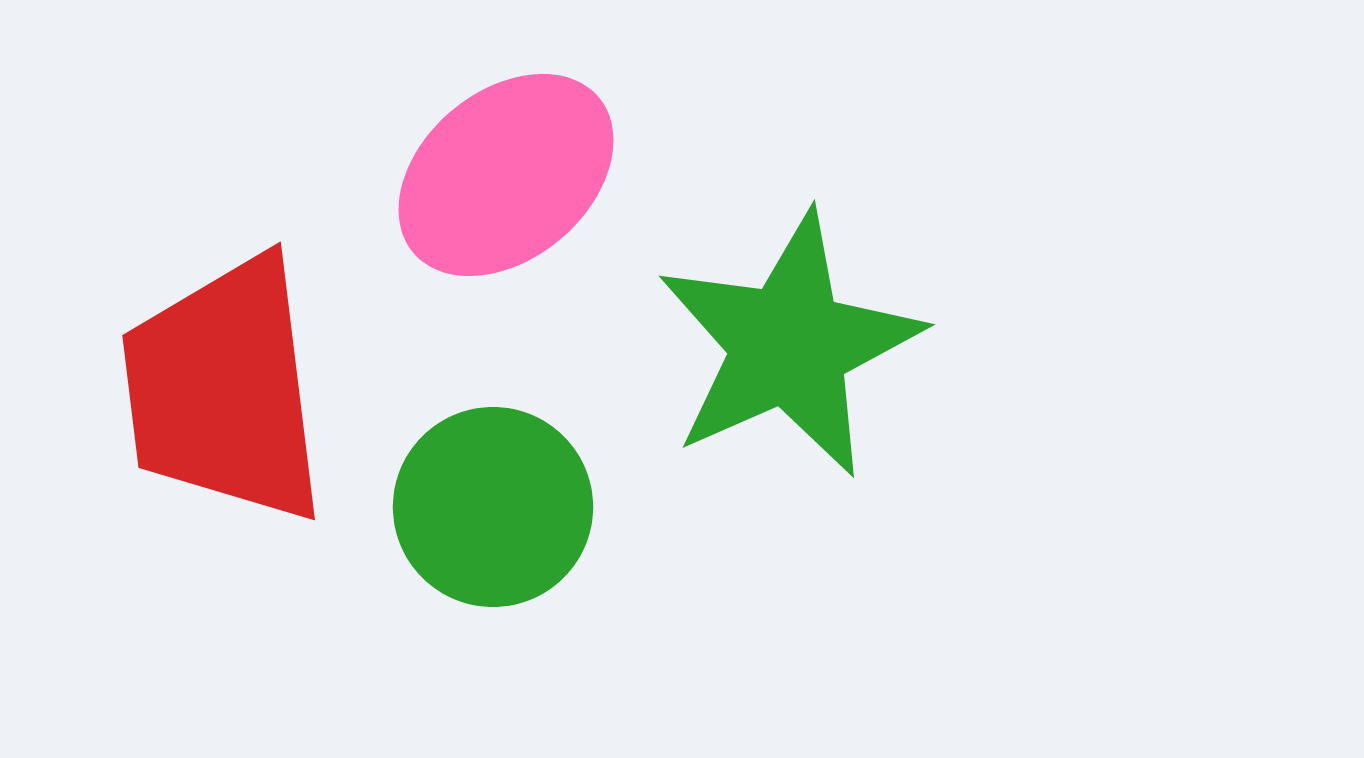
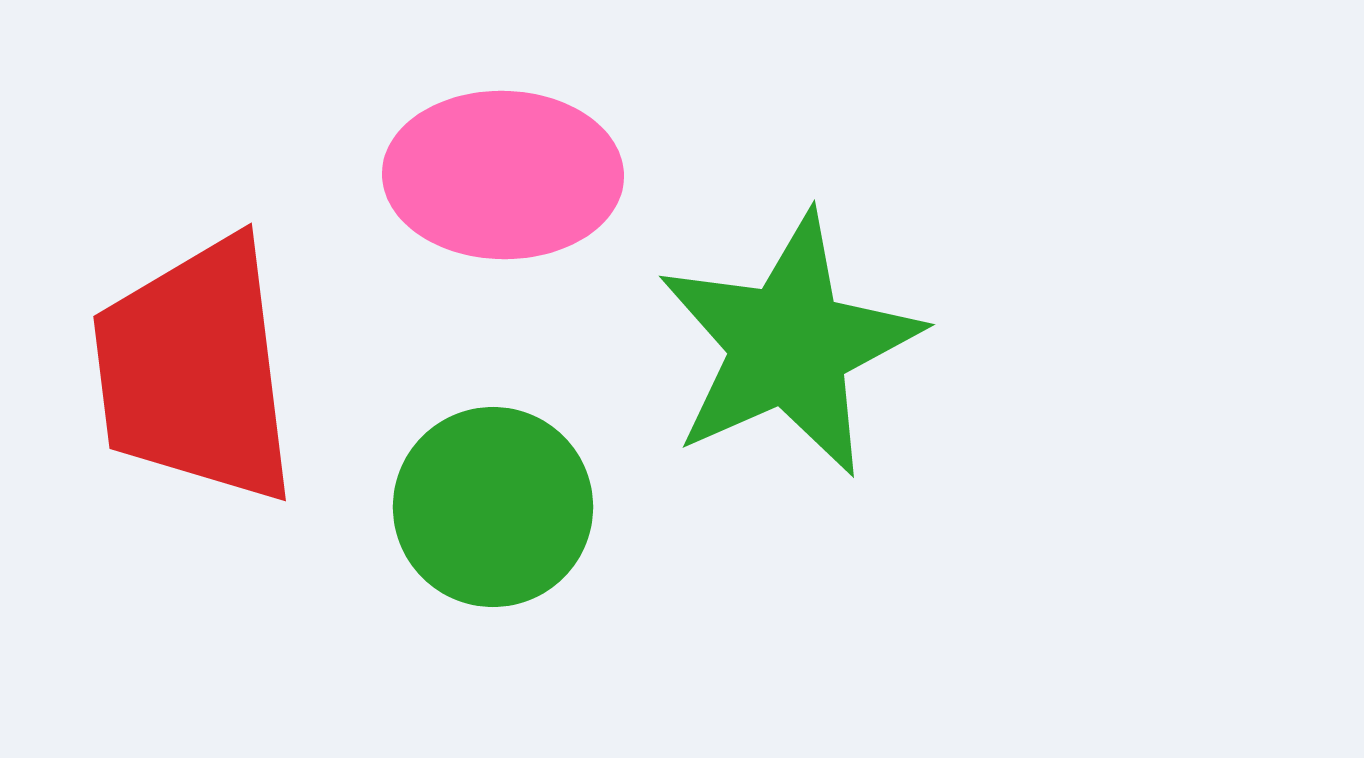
pink ellipse: moved 3 px left; rotated 41 degrees clockwise
red trapezoid: moved 29 px left, 19 px up
